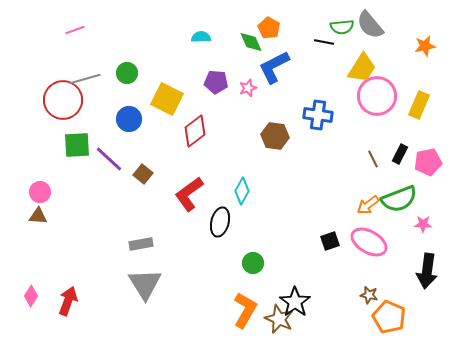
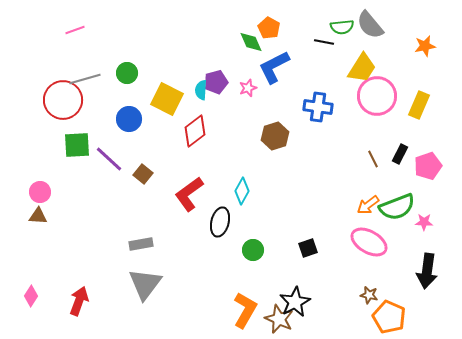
cyan semicircle at (201, 37): moved 53 px down; rotated 84 degrees counterclockwise
purple pentagon at (216, 82): rotated 20 degrees counterclockwise
blue cross at (318, 115): moved 8 px up
brown hexagon at (275, 136): rotated 24 degrees counterclockwise
pink pentagon at (428, 162): moved 4 px down; rotated 8 degrees counterclockwise
green semicircle at (399, 199): moved 2 px left, 8 px down
pink star at (423, 224): moved 1 px right, 2 px up
black square at (330, 241): moved 22 px left, 7 px down
green circle at (253, 263): moved 13 px up
gray triangle at (145, 284): rotated 9 degrees clockwise
red arrow at (68, 301): moved 11 px right
black star at (295, 302): rotated 8 degrees clockwise
